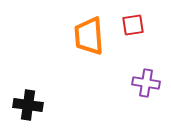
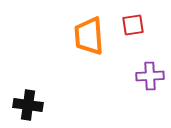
purple cross: moved 4 px right, 7 px up; rotated 12 degrees counterclockwise
